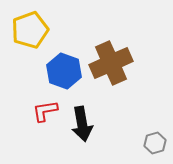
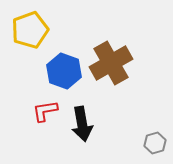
brown cross: rotated 6 degrees counterclockwise
